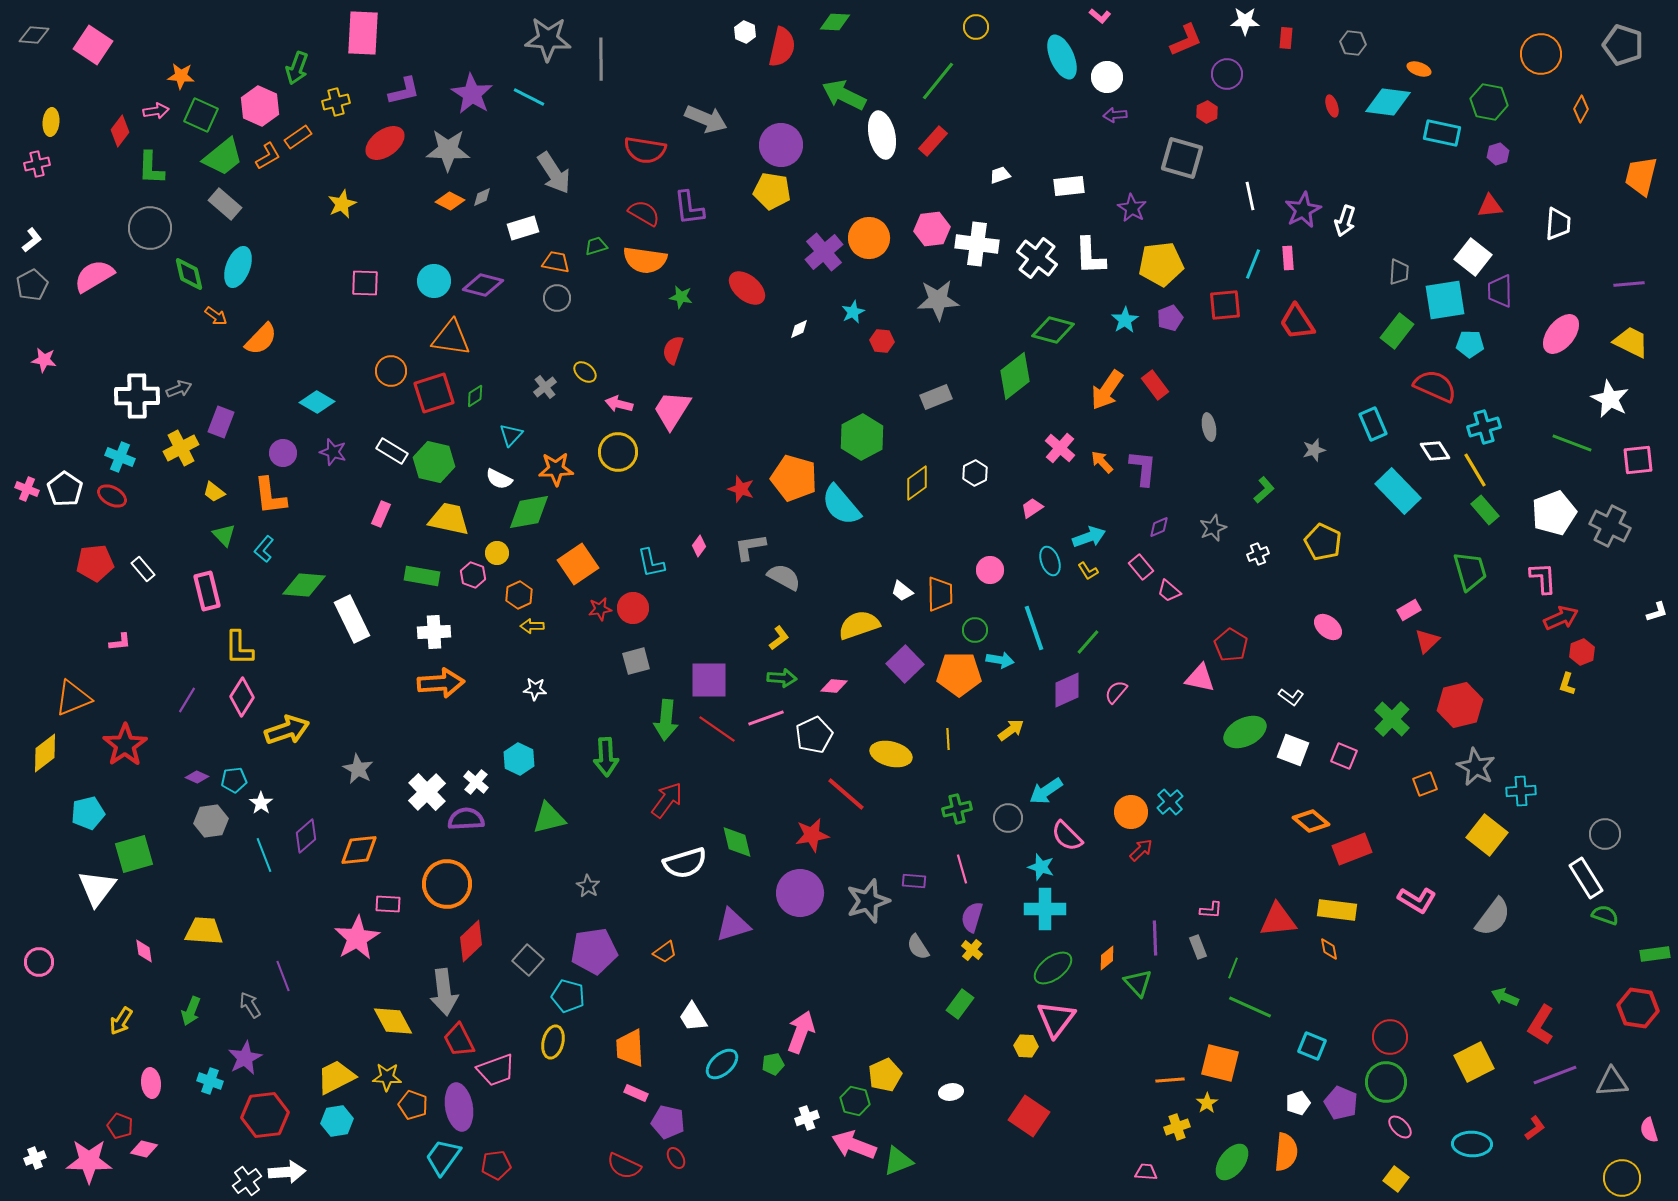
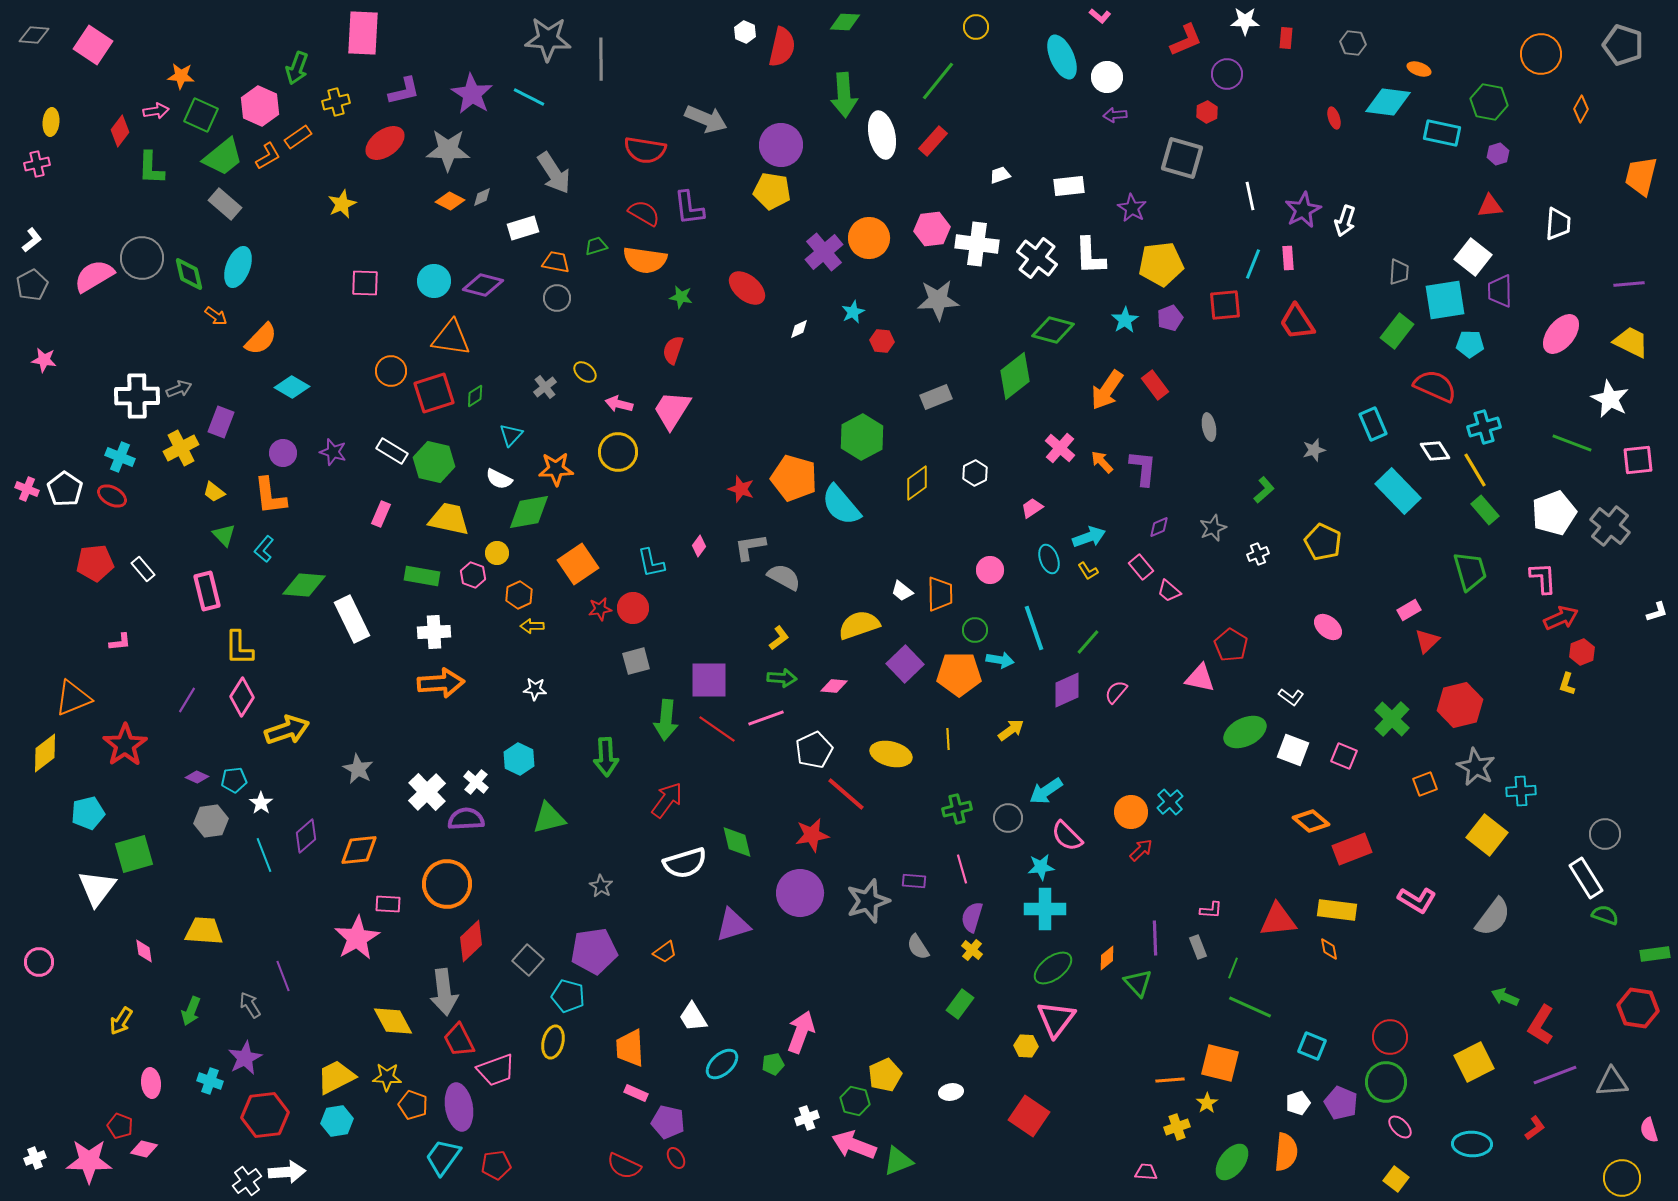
green diamond at (835, 22): moved 10 px right
green arrow at (844, 95): rotated 120 degrees counterclockwise
red ellipse at (1332, 106): moved 2 px right, 12 px down
gray circle at (150, 228): moved 8 px left, 30 px down
cyan diamond at (317, 402): moved 25 px left, 15 px up
gray cross at (1610, 526): rotated 12 degrees clockwise
cyan ellipse at (1050, 561): moved 1 px left, 2 px up
white pentagon at (814, 735): moved 15 px down
cyan star at (1041, 867): rotated 24 degrees counterclockwise
gray star at (588, 886): moved 13 px right
